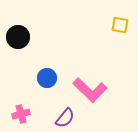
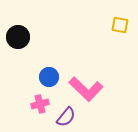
blue circle: moved 2 px right, 1 px up
pink L-shape: moved 4 px left, 1 px up
pink cross: moved 19 px right, 10 px up
purple semicircle: moved 1 px right, 1 px up
